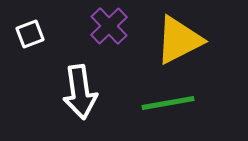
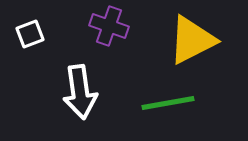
purple cross: rotated 27 degrees counterclockwise
yellow triangle: moved 13 px right
